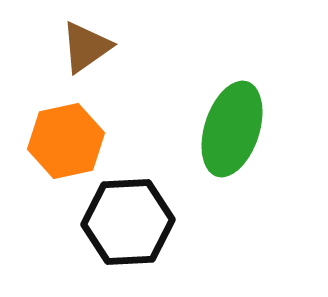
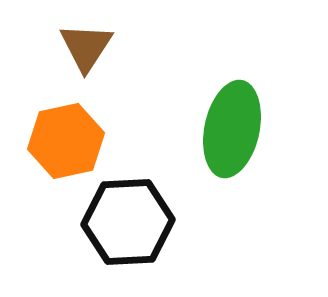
brown triangle: rotated 22 degrees counterclockwise
green ellipse: rotated 6 degrees counterclockwise
